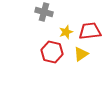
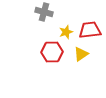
red trapezoid: moved 1 px up
red hexagon: rotated 15 degrees counterclockwise
